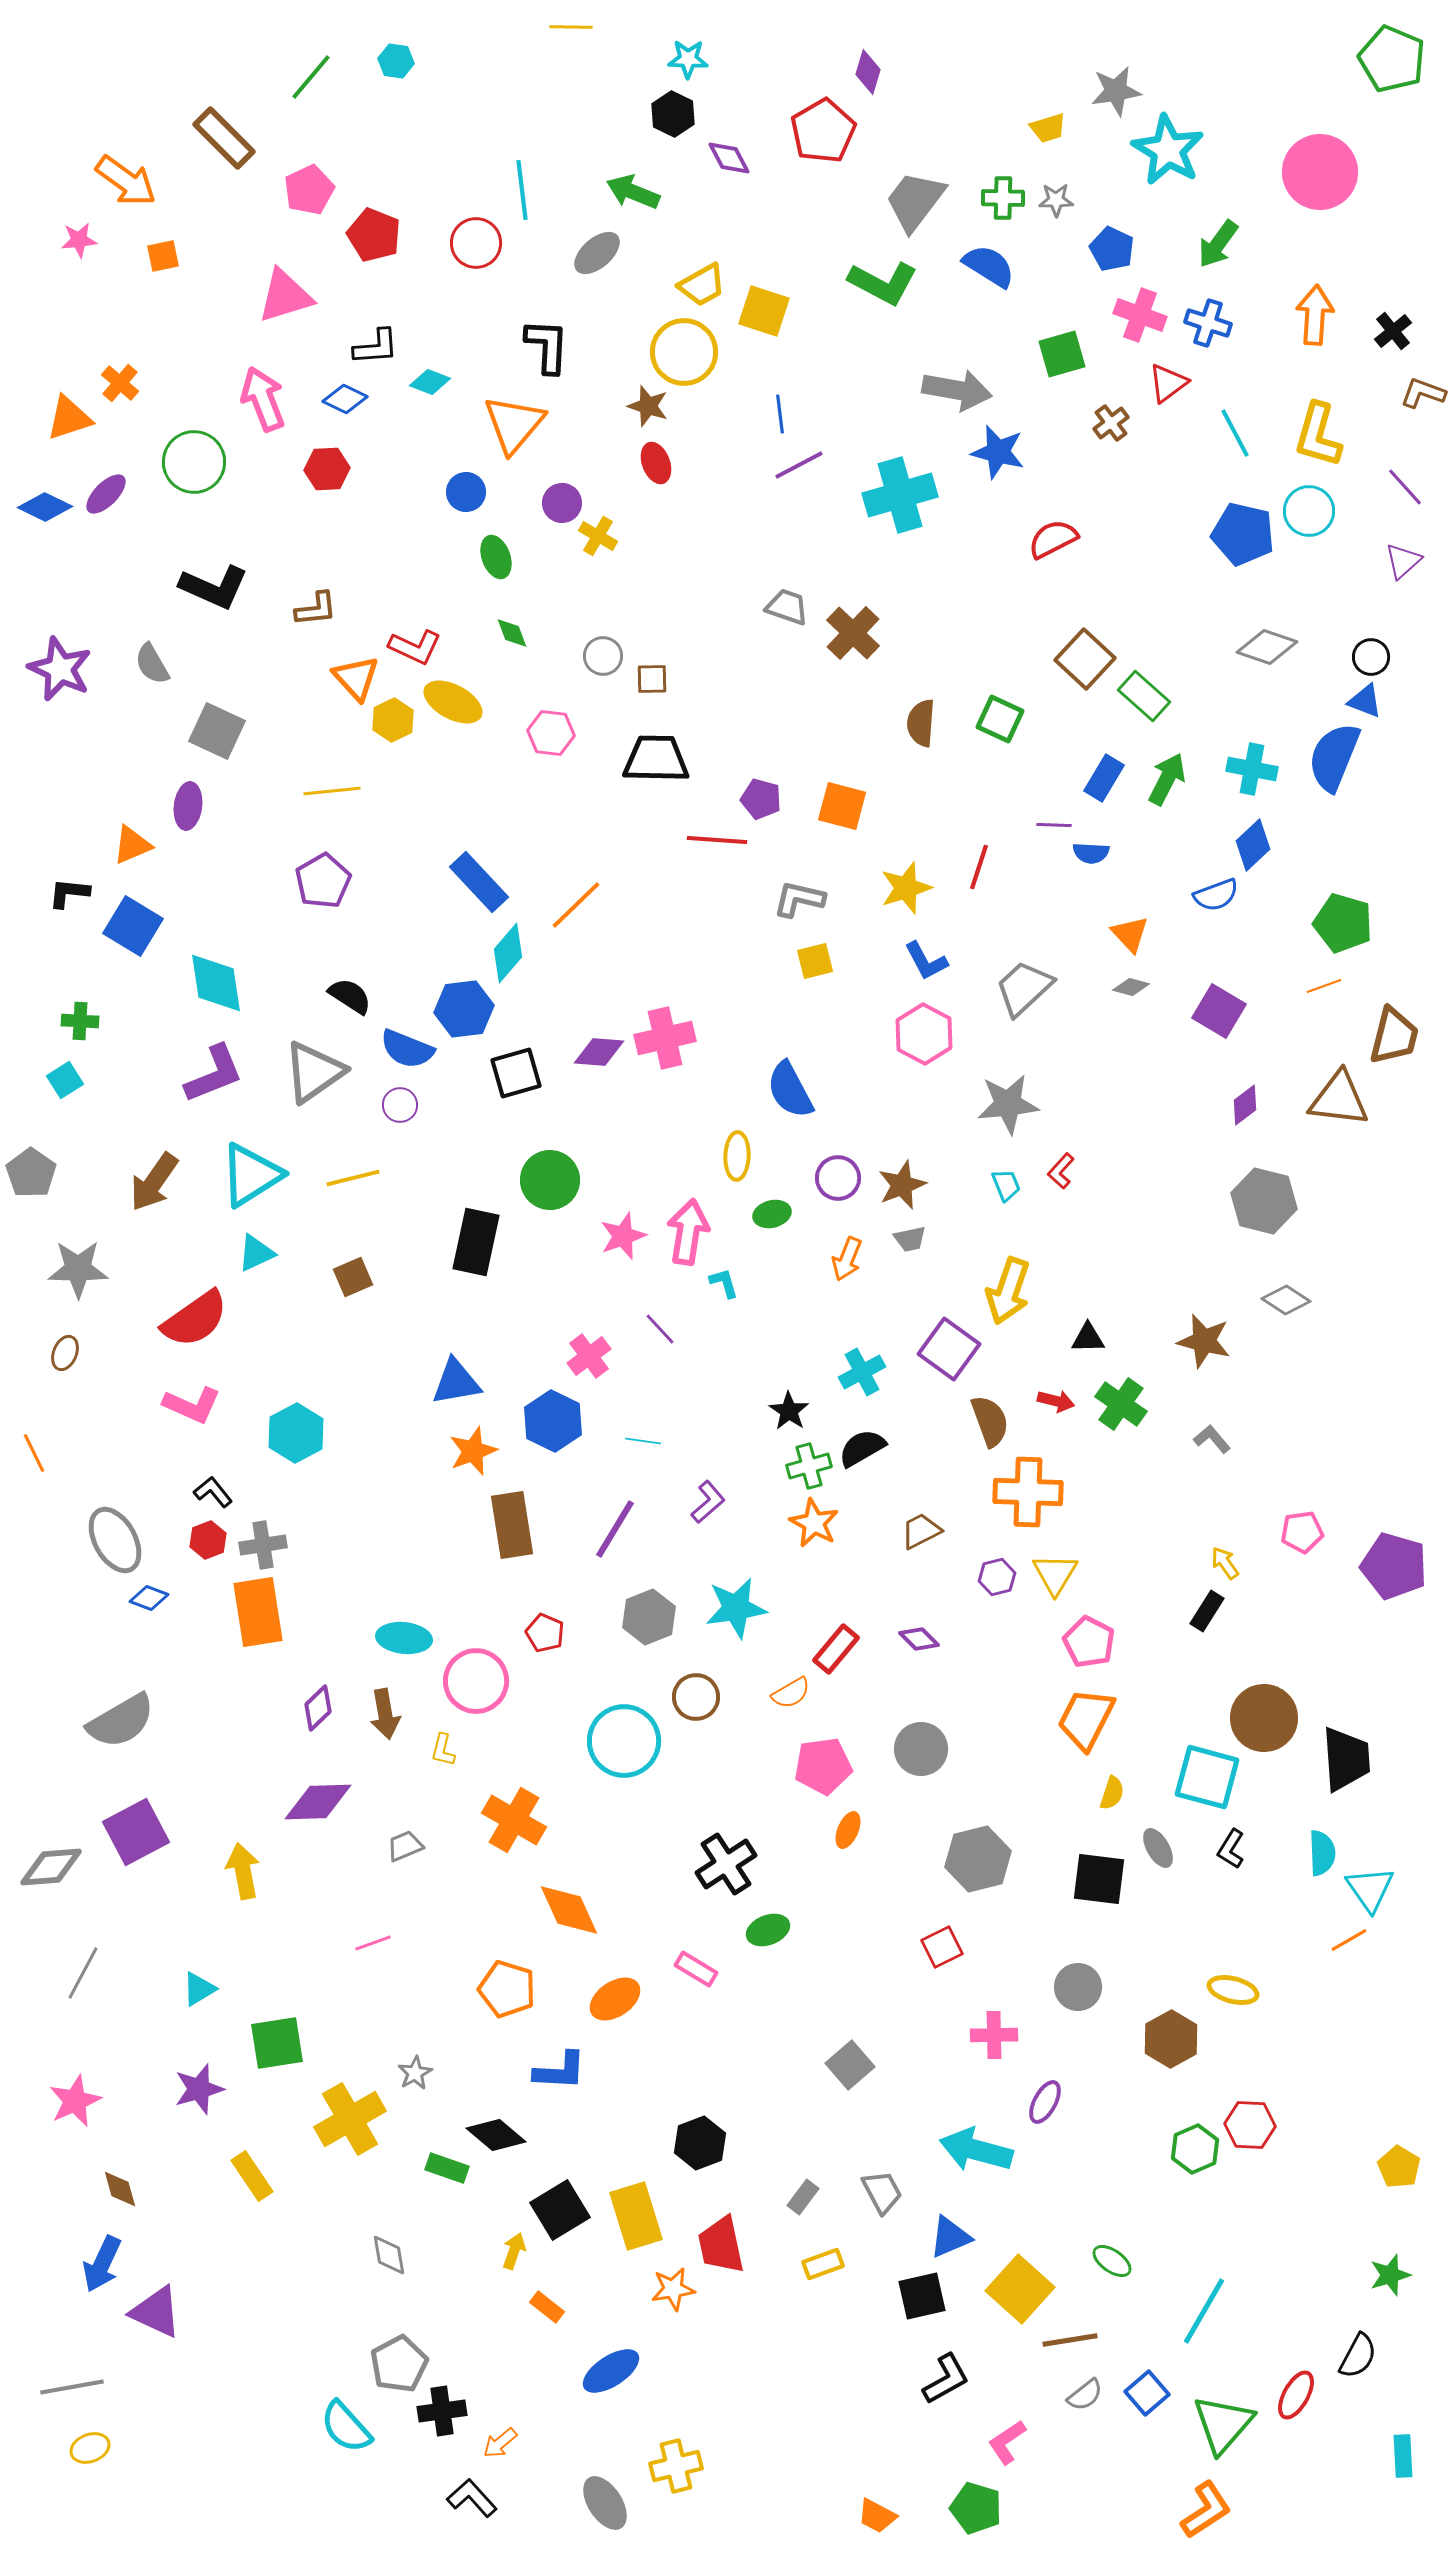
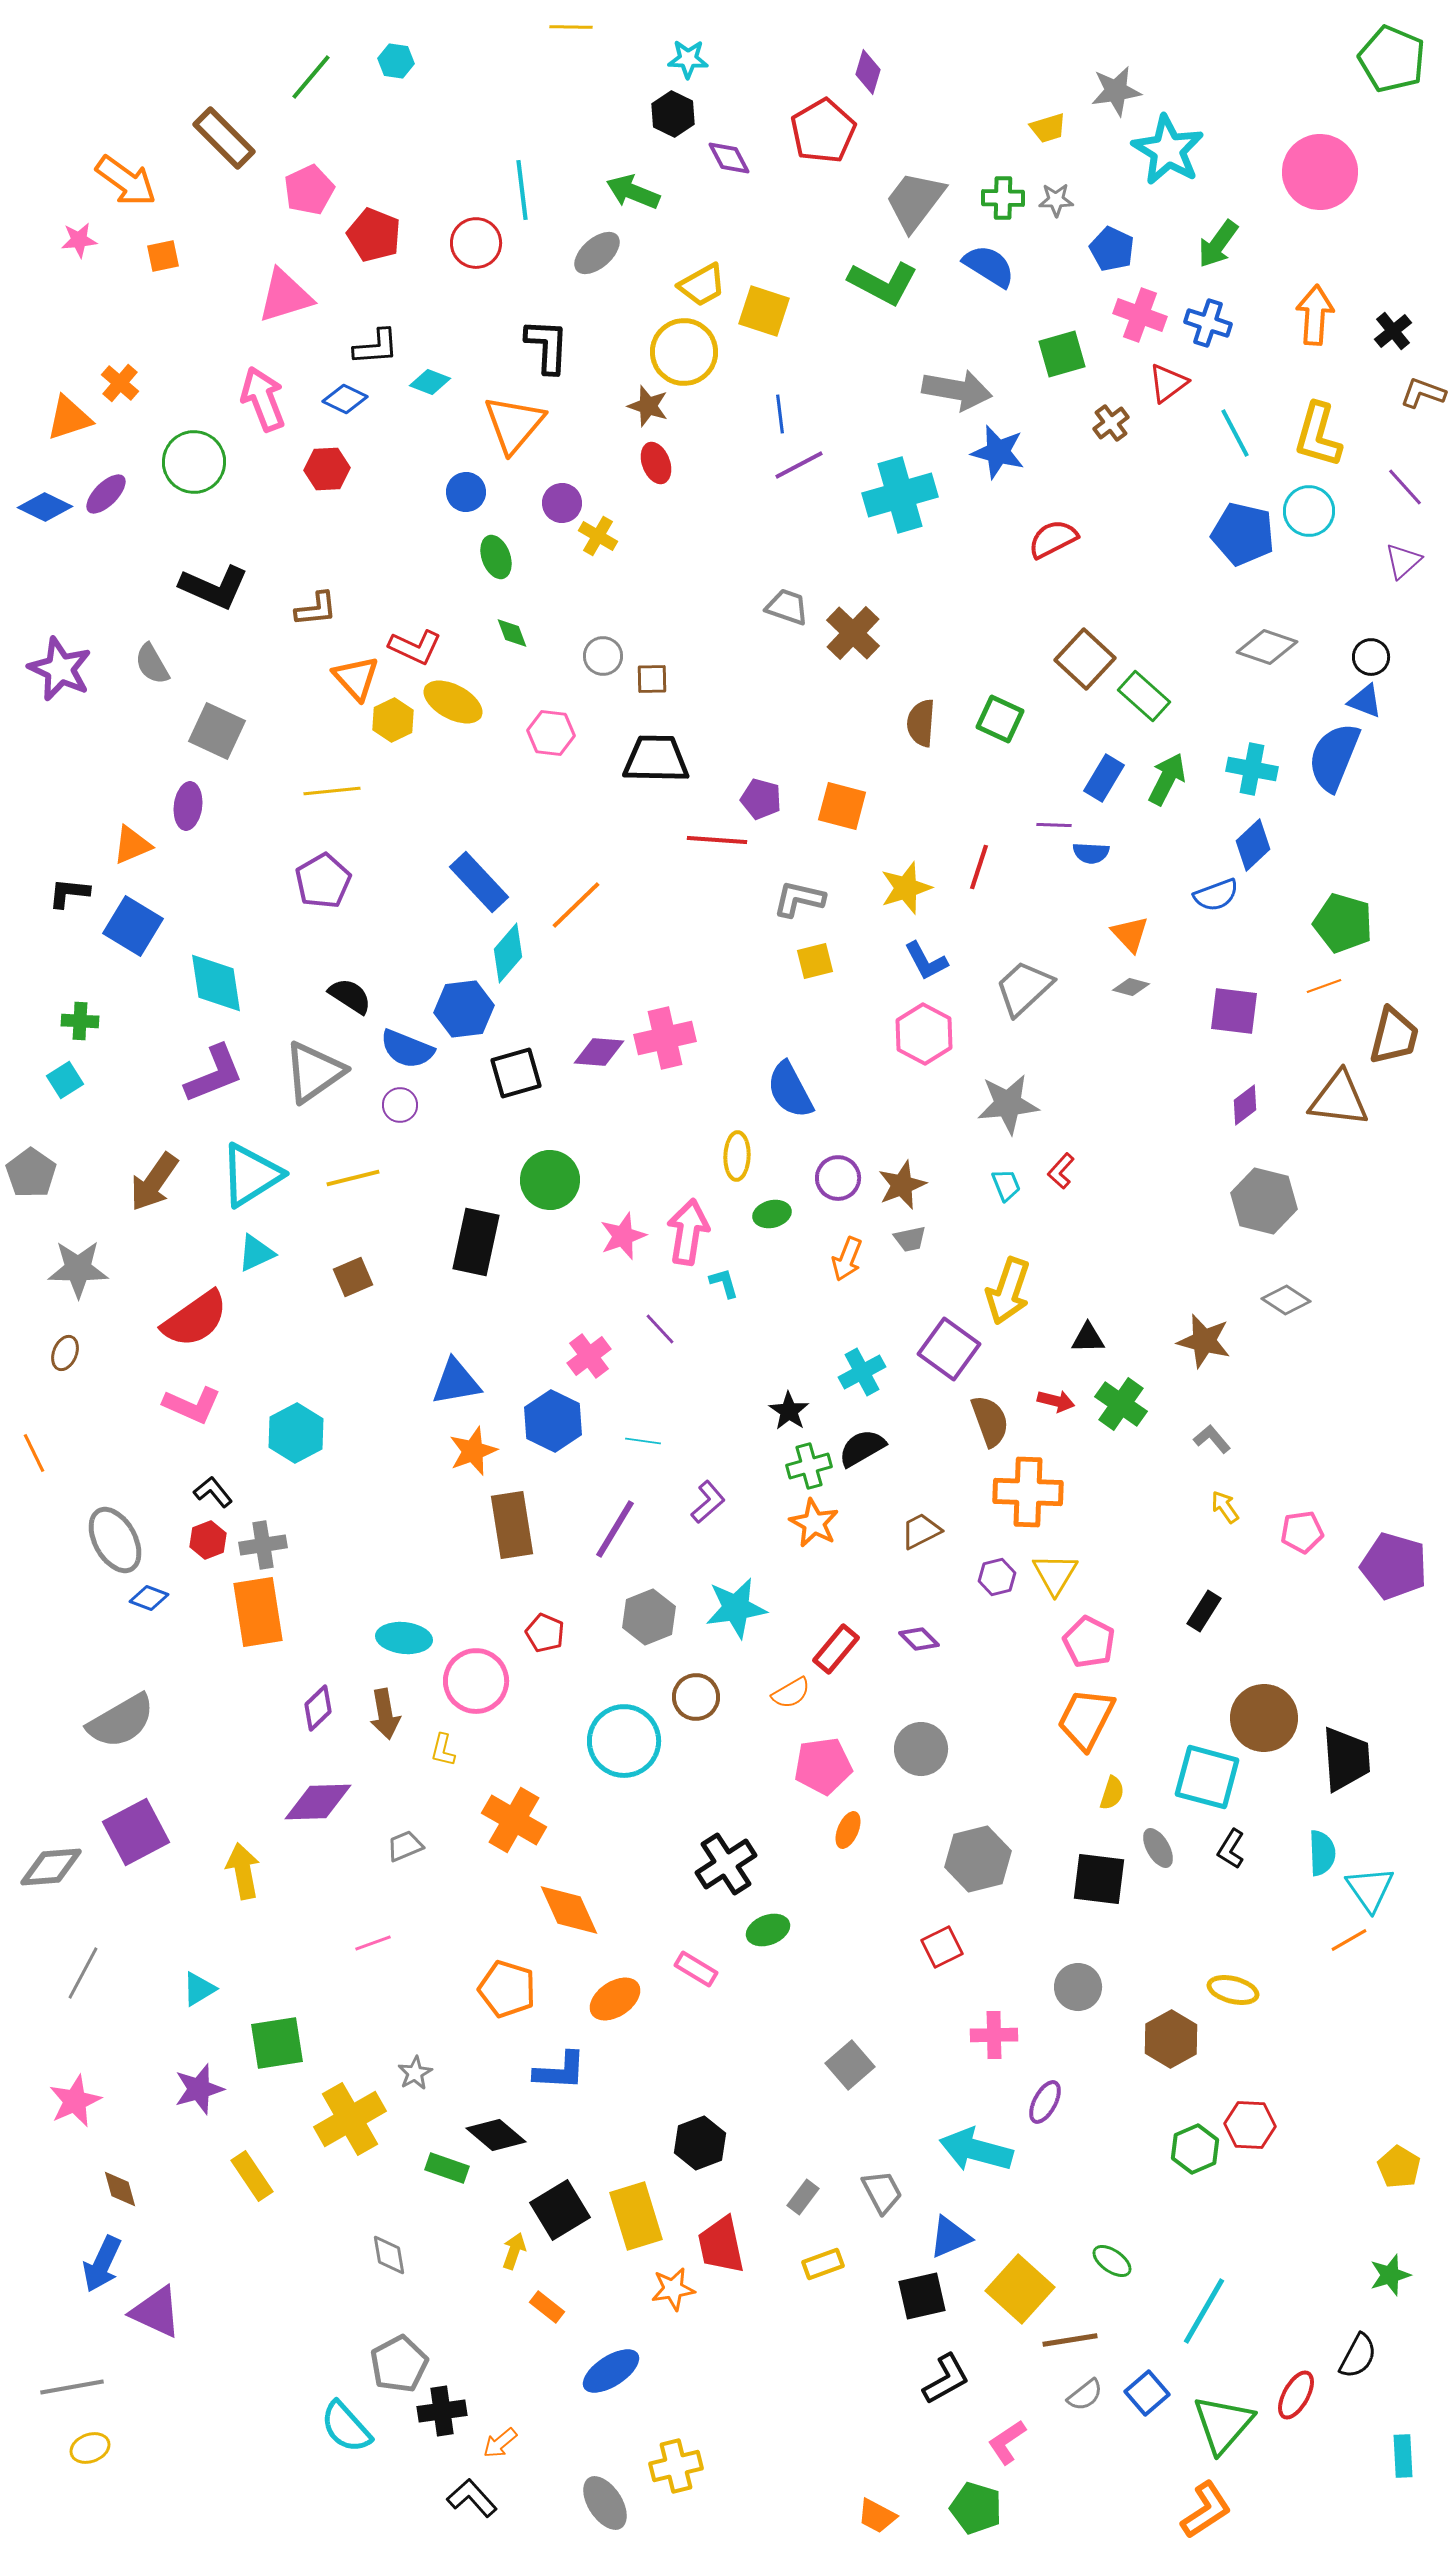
purple square at (1219, 1011): moved 15 px right; rotated 24 degrees counterclockwise
yellow arrow at (1225, 1563): moved 56 px up
black rectangle at (1207, 1611): moved 3 px left
